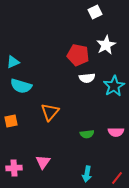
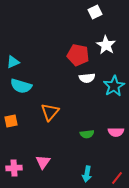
white star: rotated 12 degrees counterclockwise
